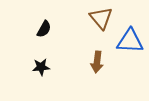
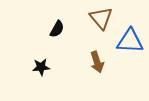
black semicircle: moved 13 px right
brown arrow: rotated 25 degrees counterclockwise
